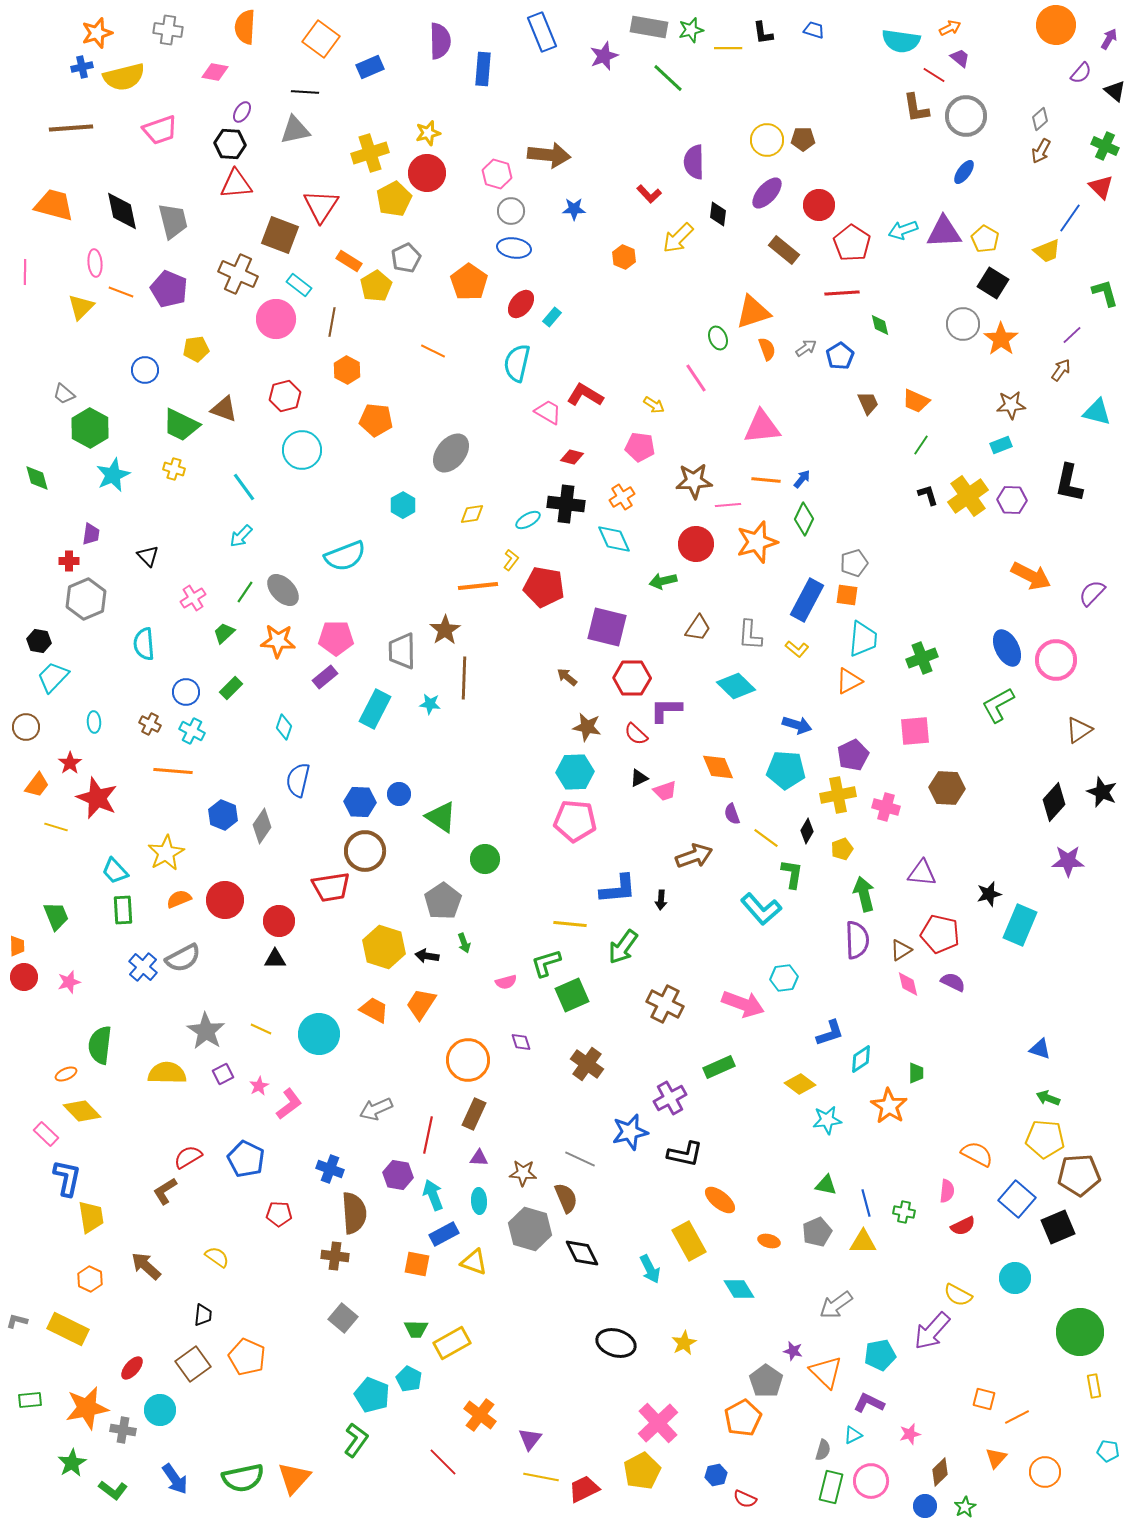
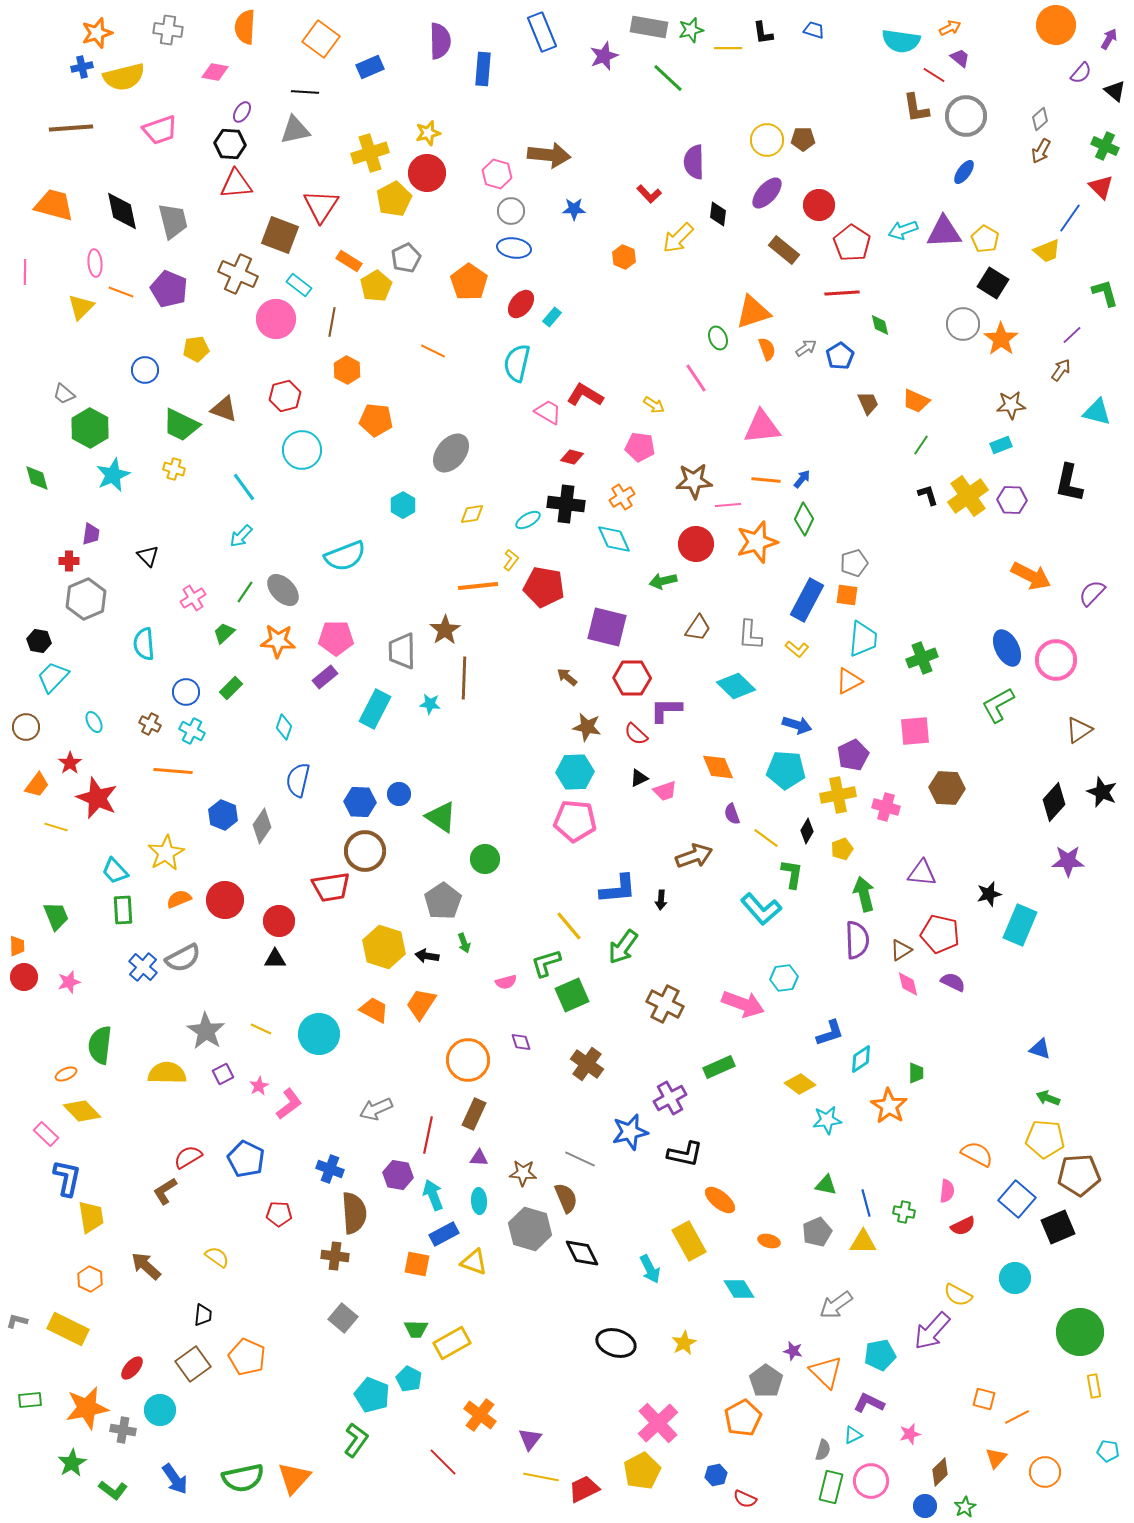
cyan ellipse at (94, 722): rotated 25 degrees counterclockwise
yellow line at (570, 924): moved 1 px left, 2 px down; rotated 44 degrees clockwise
